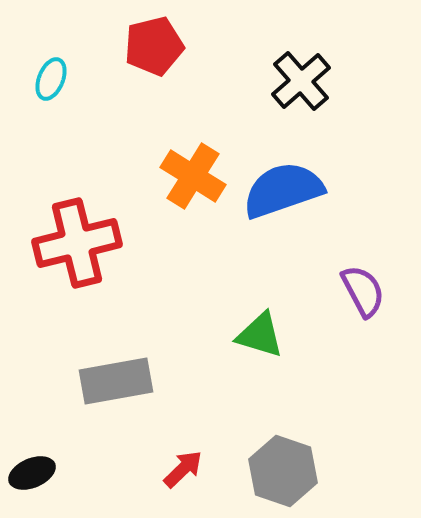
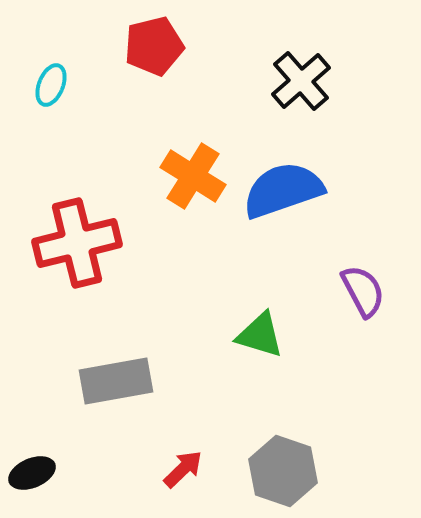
cyan ellipse: moved 6 px down
